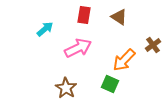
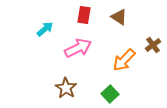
green square: moved 10 px down; rotated 24 degrees clockwise
